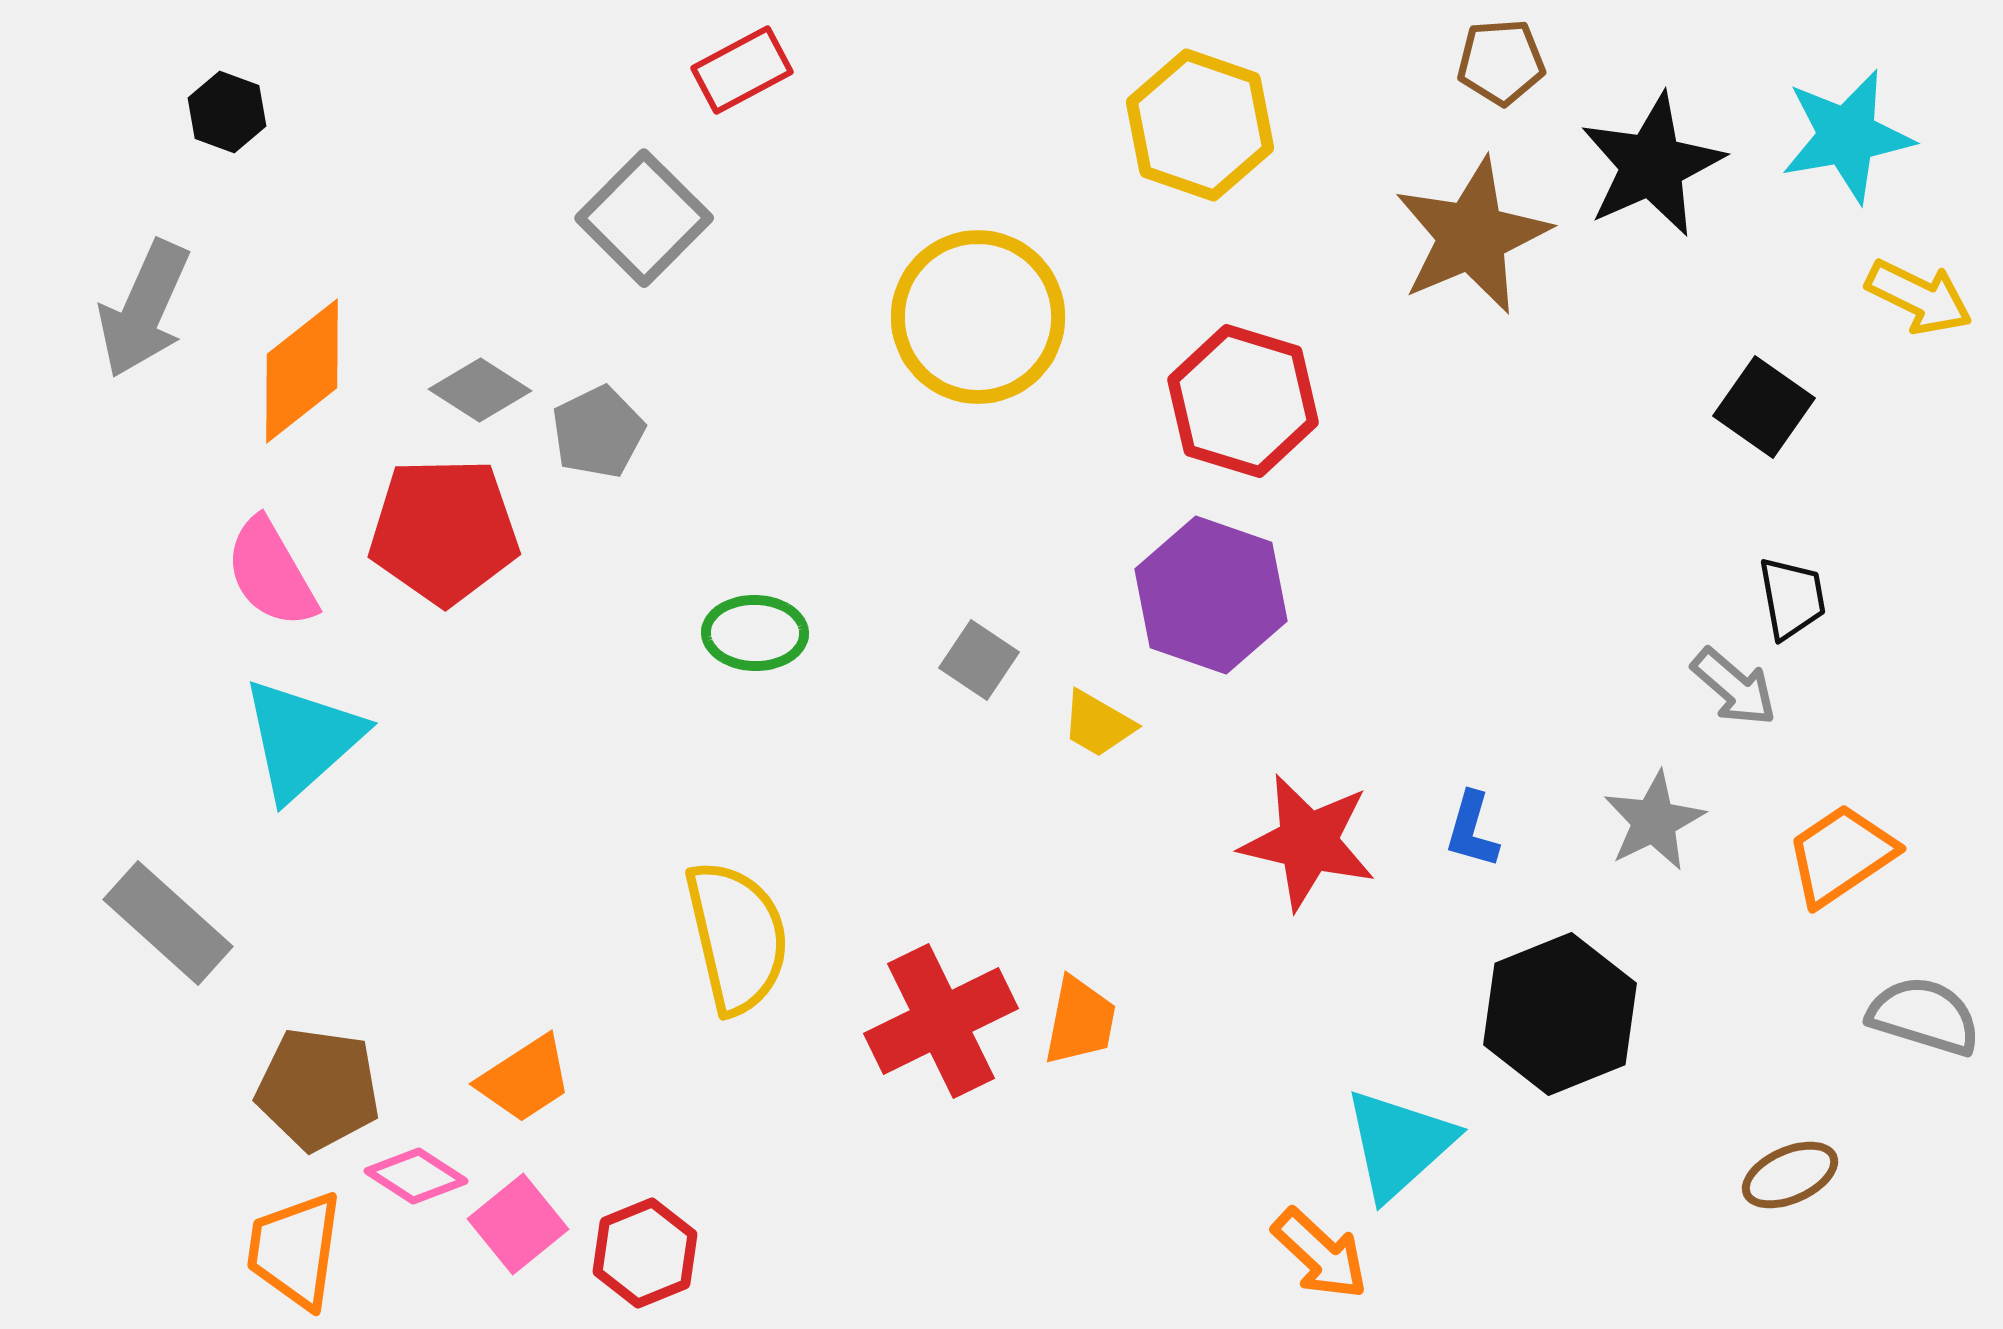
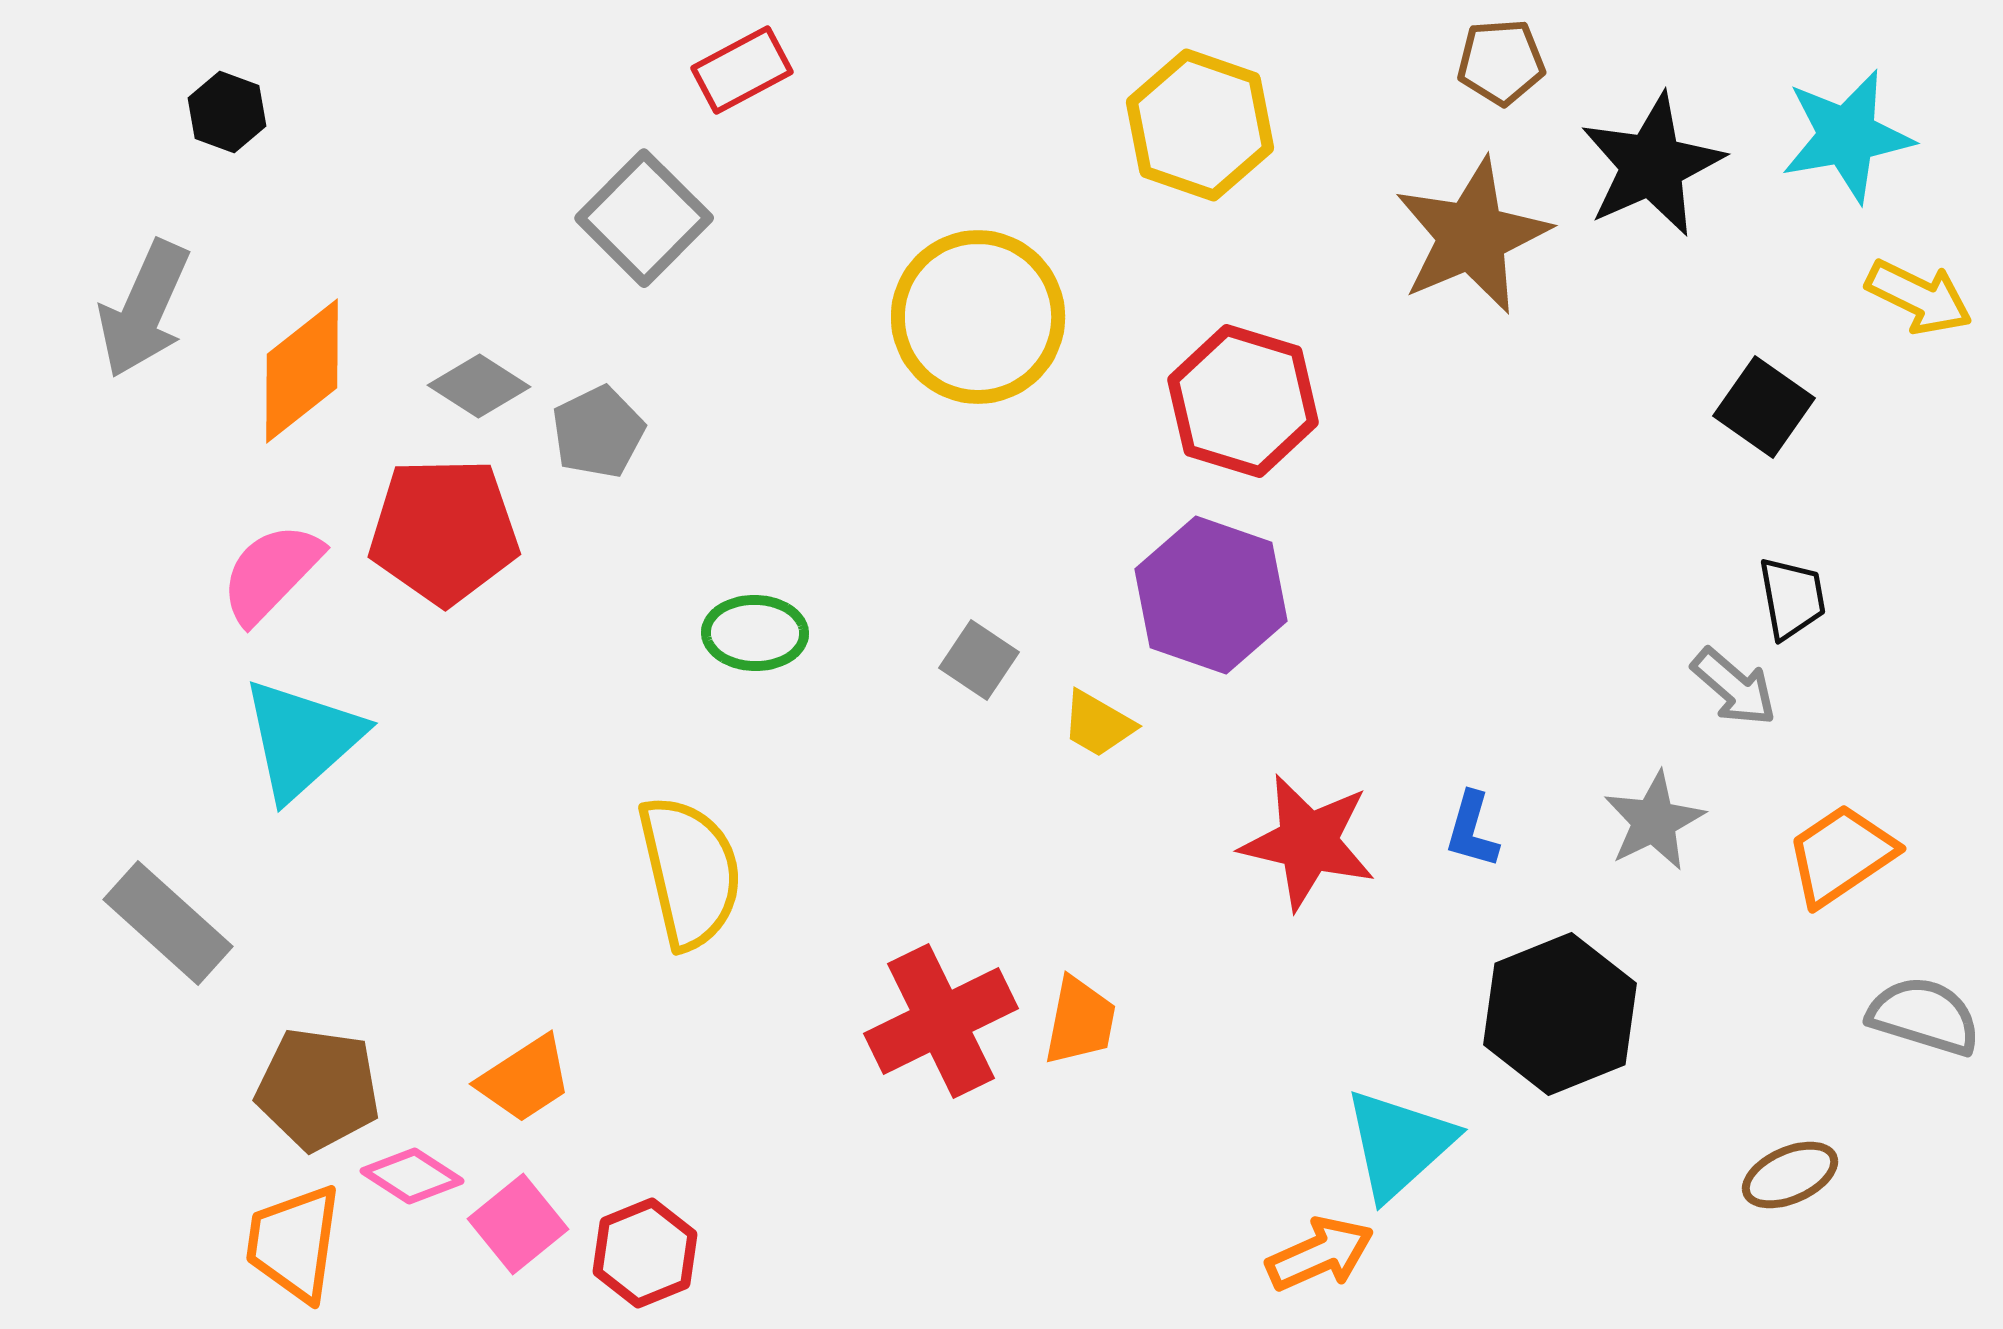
gray diamond at (480, 390): moved 1 px left, 4 px up
pink semicircle at (271, 573): rotated 74 degrees clockwise
yellow semicircle at (737, 937): moved 47 px left, 65 px up
pink diamond at (416, 1176): moved 4 px left
orange trapezoid at (295, 1250): moved 1 px left, 7 px up
orange arrow at (1320, 1254): rotated 67 degrees counterclockwise
